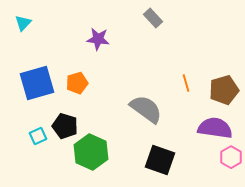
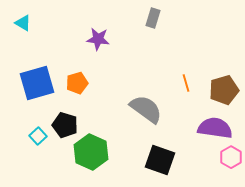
gray rectangle: rotated 60 degrees clockwise
cyan triangle: rotated 42 degrees counterclockwise
black pentagon: moved 1 px up
cyan square: rotated 18 degrees counterclockwise
